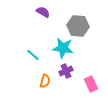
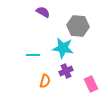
cyan line: rotated 40 degrees counterclockwise
